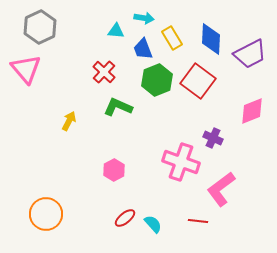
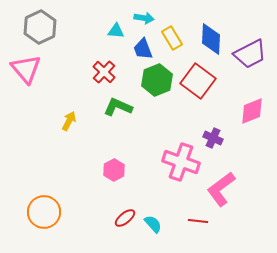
orange circle: moved 2 px left, 2 px up
